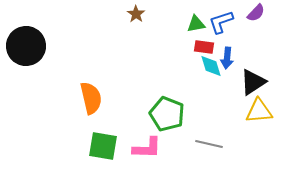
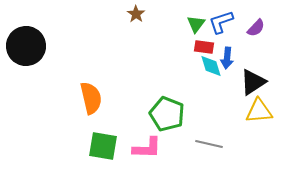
purple semicircle: moved 15 px down
green triangle: rotated 42 degrees counterclockwise
